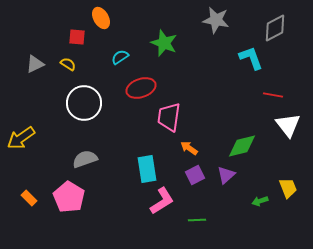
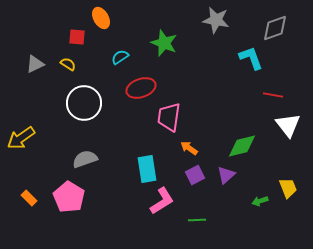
gray diamond: rotated 8 degrees clockwise
